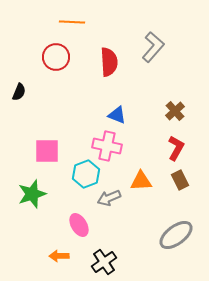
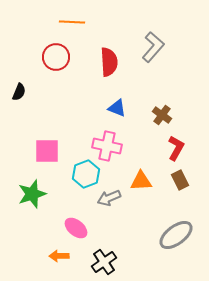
brown cross: moved 13 px left, 4 px down; rotated 12 degrees counterclockwise
blue triangle: moved 7 px up
pink ellipse: moved 3 px left, 3 px down; rotated 20 degrees counterclockwise
